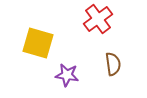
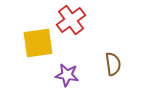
red cross: moved 27 px left, 1 px down
yellow square: rotated 24 degrees counterclockwise
